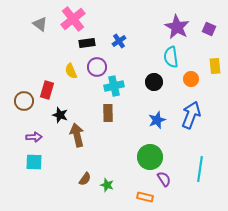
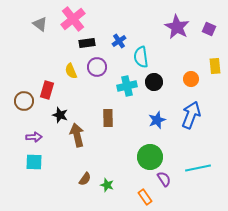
cyan semicircle: moved 30 px left
cyan cross: moved 13 px right
brown rectangle: moved 5 px down
cyan line: moved 2 px left, 1 px up; rotated 70 degrees clockwise
orange rectangle: rotated 42 degrees clockwise
